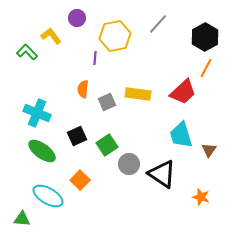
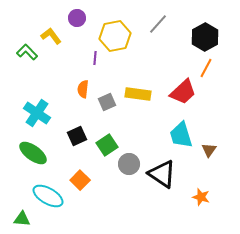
cyan cross: rotated 12 degrees clockwise
green ellipse: moved 9 px left, 2 px down
